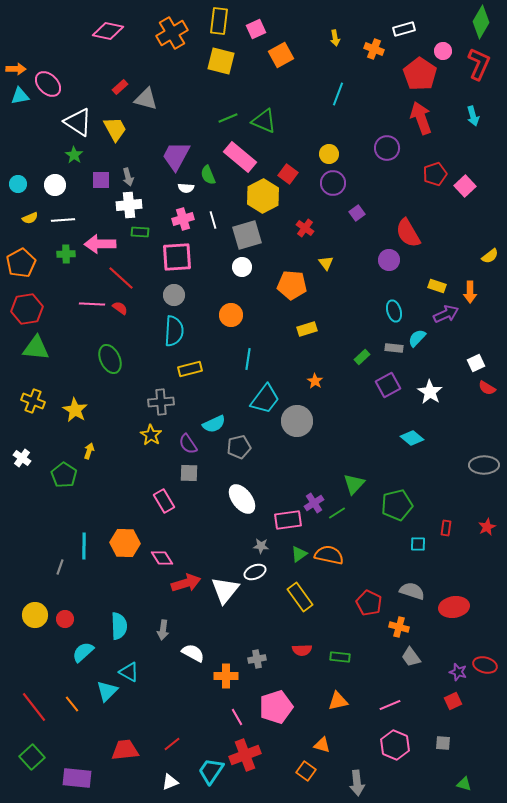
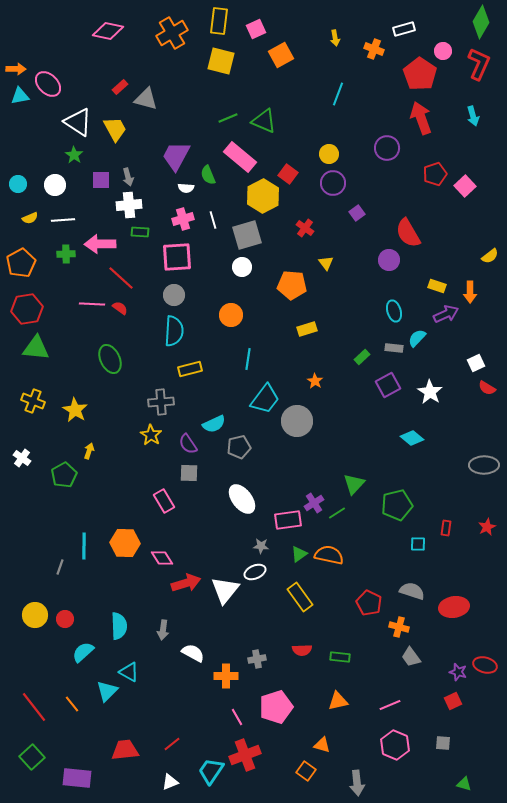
green pentagon at (64, 475): rotated 10 degrees clockwise
